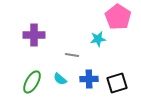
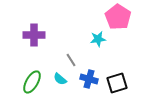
gray line: moved 1 px left, 5 px down; rotated 48 degrees clockwise
blue cross: rotated 18 degrees clockwise
